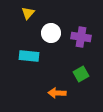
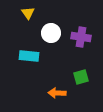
yellow triangle: rotated 16 degrees counterclockwise
green square: moved 3 px down; rotated 14 degrees clockwise
